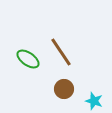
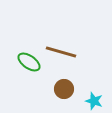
brown line: rotated 40 degrees counterclockwise
green ellipse: moved 1 px right, 3 px down
